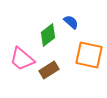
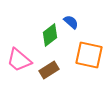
green diamond: moved 2 px right
pink trapezoid: moved 3 px left, 1 px down
